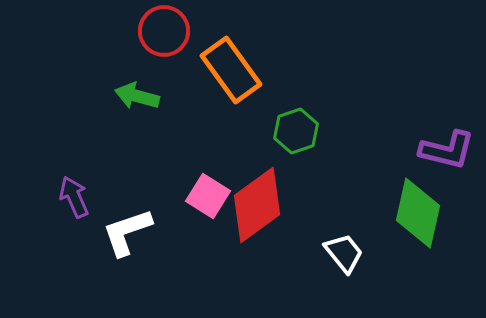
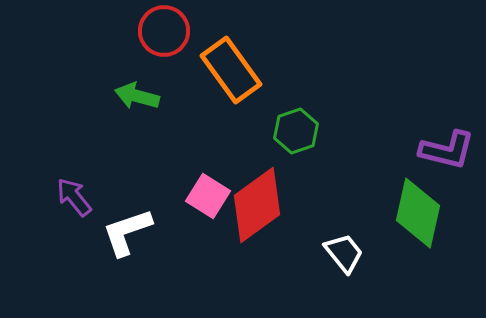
purple arrow: rotated 15 degrees counterclockwise
